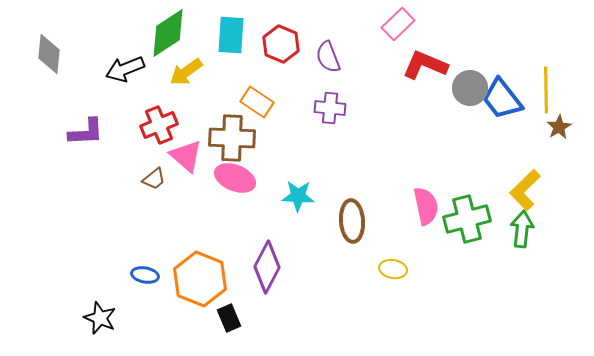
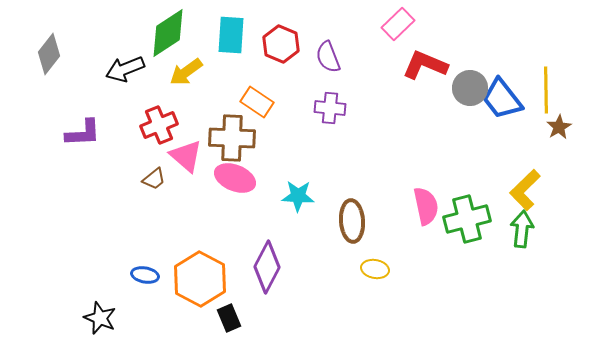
gray diamond: rotated 33 degrees clockwise
purple L-shape: moved 3 px left, 1 px down
yellow ellipse: moved 18 px left
orange hexagon: rotated 6 degrees clockwise
